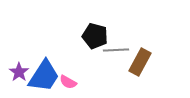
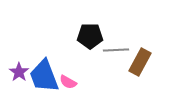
black pentagon: moved 5 px left; rotated 15 degrees counterclockwise
blue trapezoid: rotated 126 degrees clockwise
